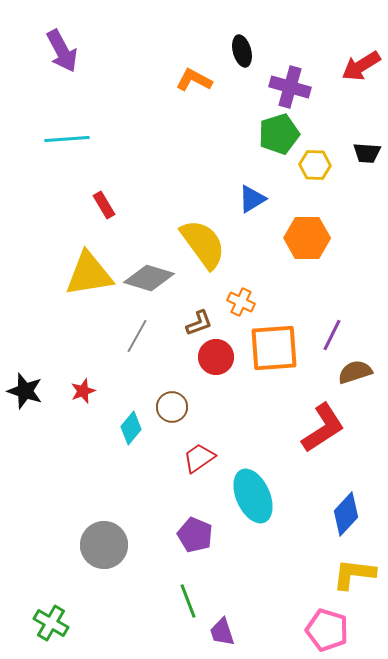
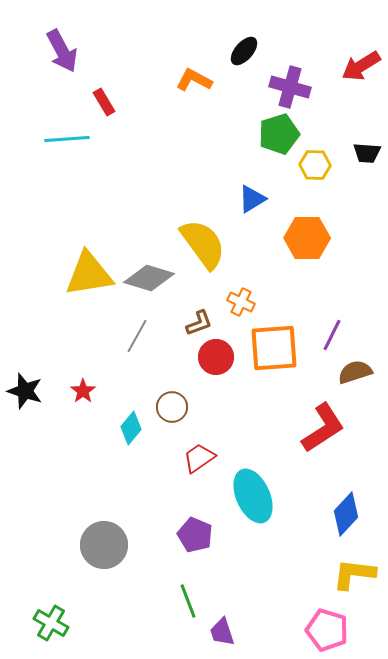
black ellipse: moved 2 px right; rotated 56 degrees clockwise
red rectangle: moved 103 px up
red star: rotated 15 degrees counterclockwise
